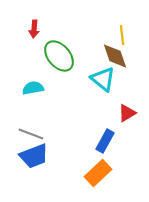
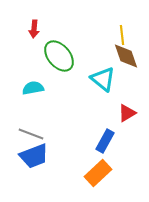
brown diamond: moved 11 px right
